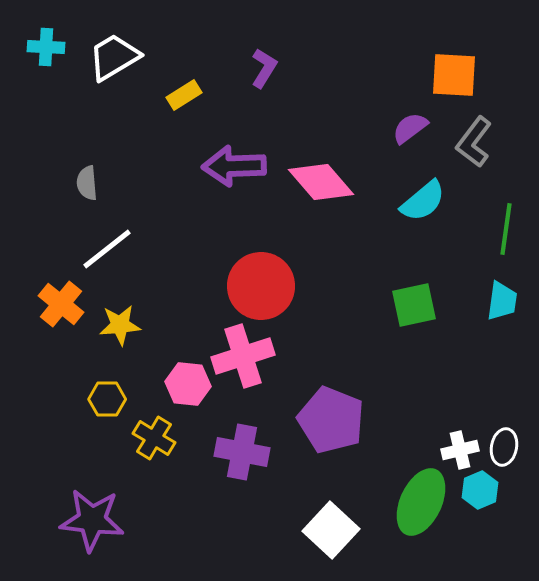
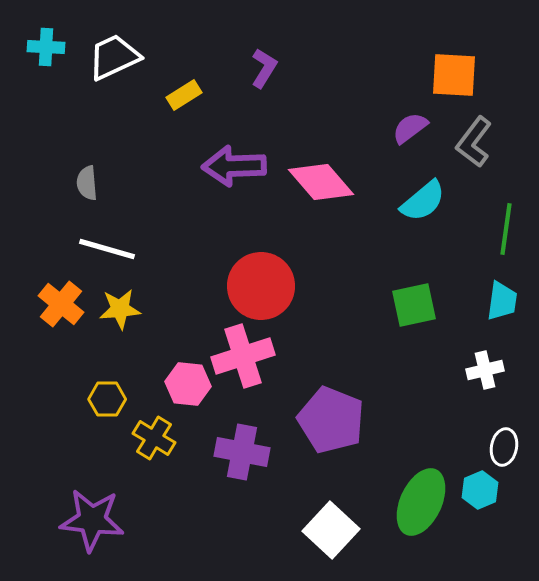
white trapezoid: rotated 6 degrees clockwise
white line: rotated 54 degrees clockwise
yellow star: moved 16 px up
white cross: moved 25 px right, 80 px up
